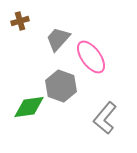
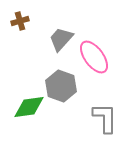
gray trapezoid: moved 3 px right
pink ellipse: moved 3 px right
gray L-shape: rotated 140 degrees clockwise
